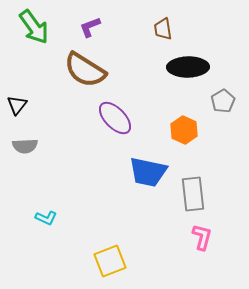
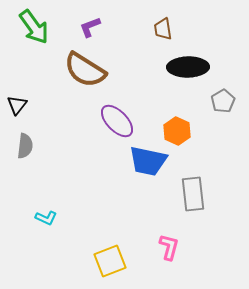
purple ellipse: moved 2 px right, 3 px down
orange hexagon: moved 7 px left, 1 px down
gray semicircle: rotated 80 degrees counterclockwise
blue trapezoid: moved 11 px up
pink L-shape: moved 33 px left, 10 px down
